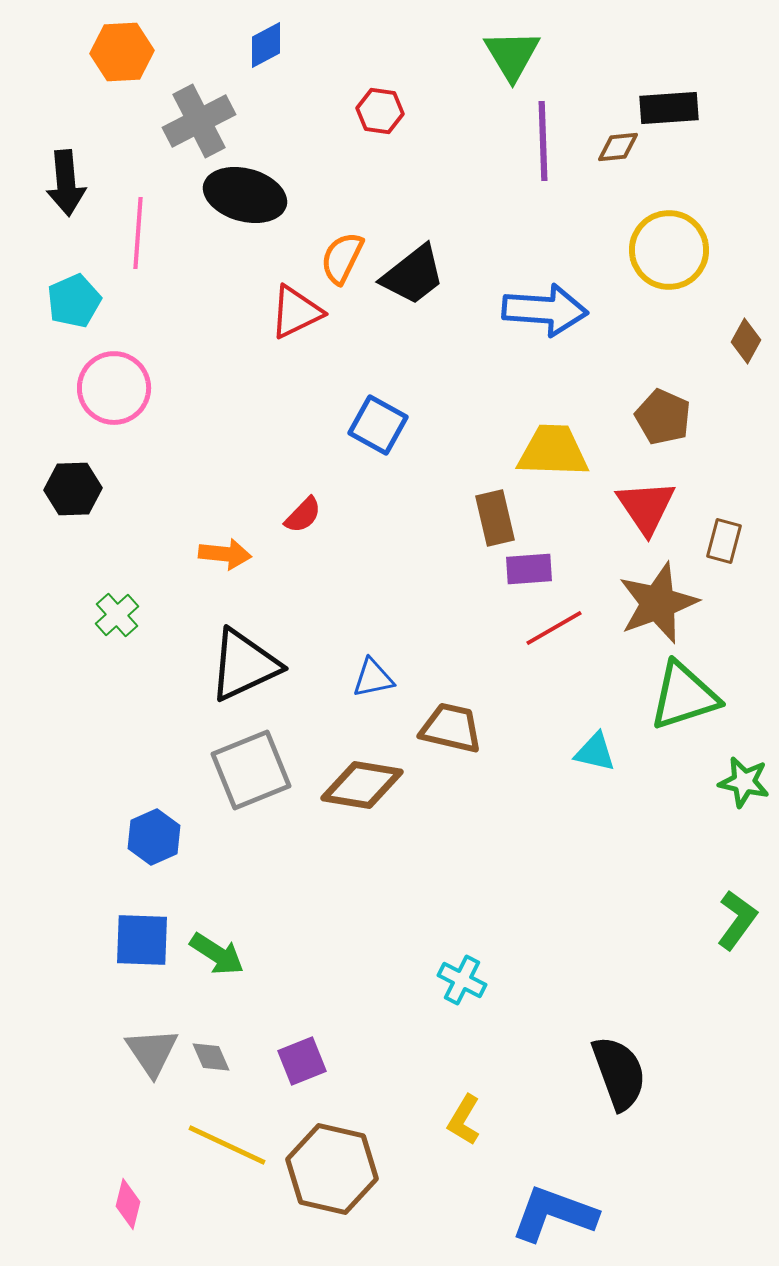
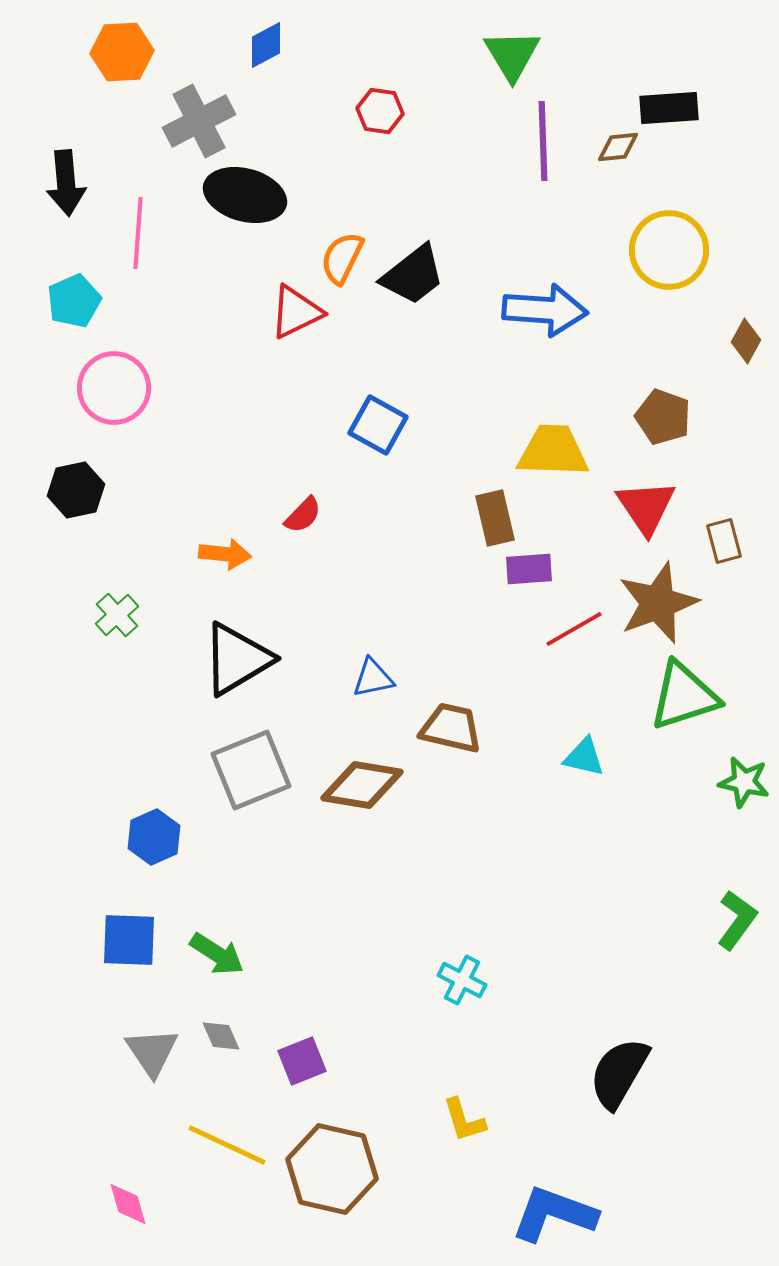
brown pentagon at (663, 417): rotated 4 degrees counterclockwise
black hexagon at (73, 489): moved 3 px right, 1 px down; rotated 10 degrees counterclockwise
brown rectangle at (724, 541): rotated 30 degrees counterclockwise
red line at (554, 628): moved 20 px right, 1 px down
black triangle at (244, 665): moved 7 px left, 6 px up; rotated 6 degrees counterclockwise
cyan triangle at (595, 752): moved 11 px left, 5 px down
blue square at (142, 940): moved 13 px left
gray diamond at (211, 1057): moved 10 px right, 21 px up
black semicircle at (619, 1073): rotated 130 degrees counterclockwise
yellow L-shape at (464, 1120): rotated 48 degrees counterclockwise
pink diamond at (128, 1204): rotated 30 degrees counterclockwise
